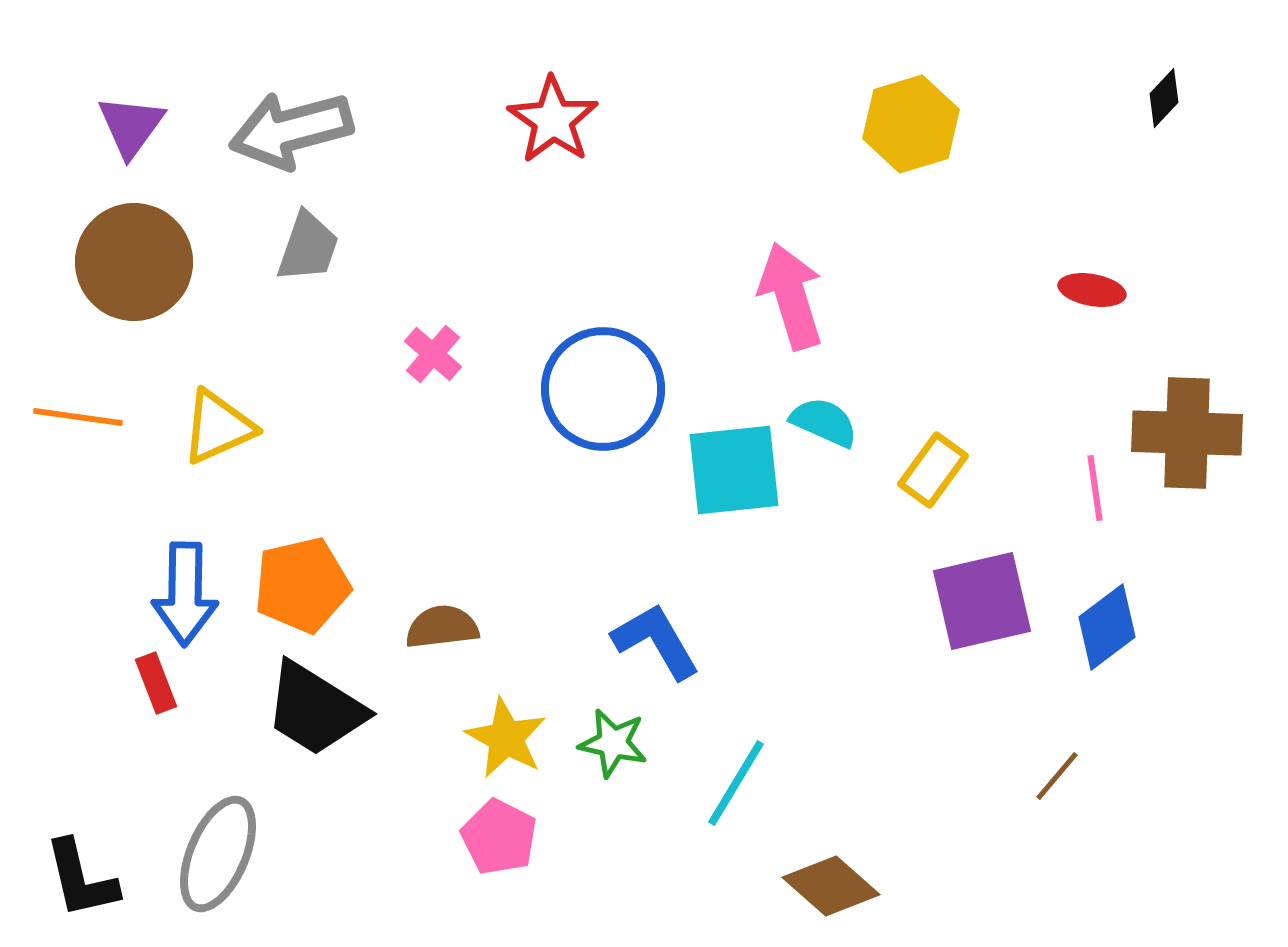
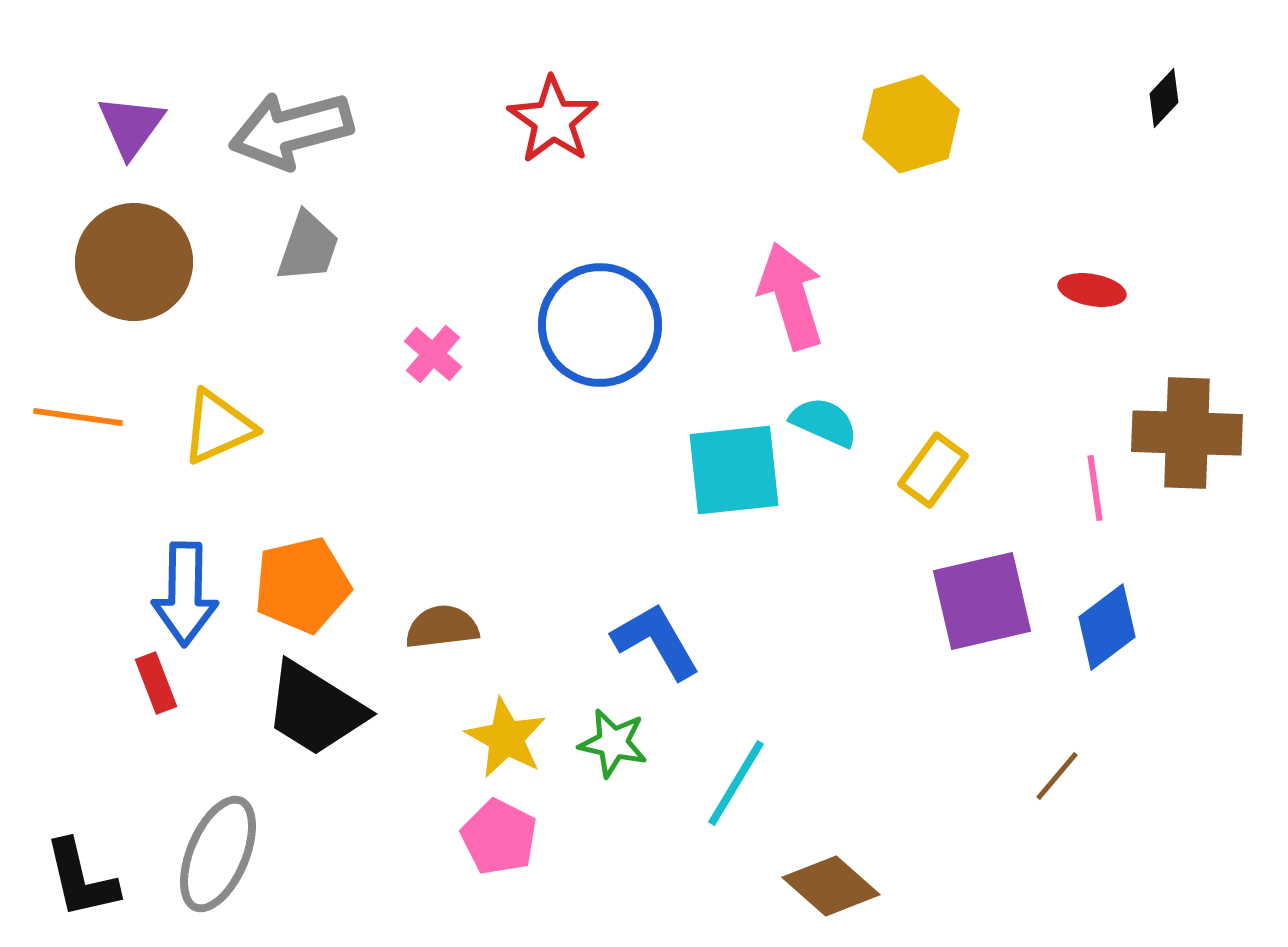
blue circle: moved 3 px left, 64 px up
